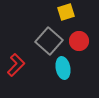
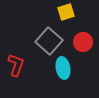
red circle: moved 4 px right, 1 px down
red L-shape: rotated 25 degrees counterclockwise
